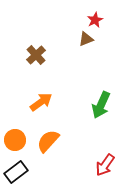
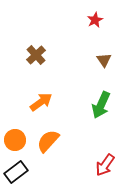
brown triangle: moved 18 px right, 21 px down; rotated 42 degrees counterclockwise
